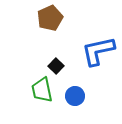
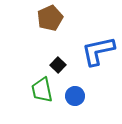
black square: moved 2 px right, 1 px up
